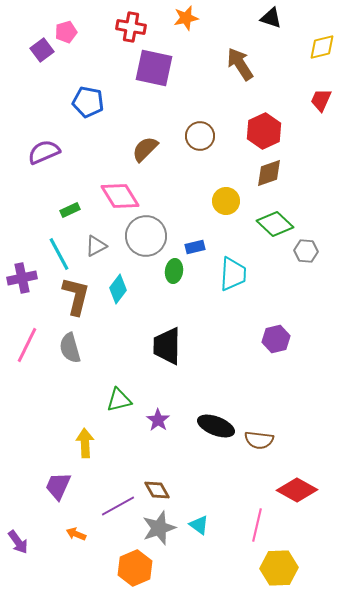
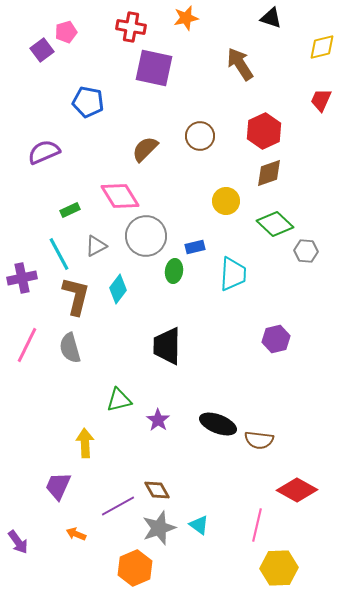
black ellipse at (216, 426): moved 2 px right, 2 px up
